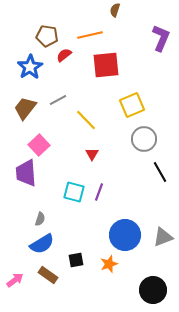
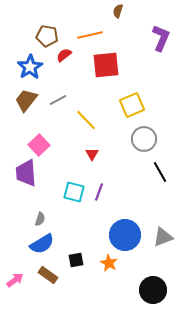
brown semicircle: moved 3 px right, 1 px down
brown trapezoid: moved 1 px right, 8 px up
orange star: moved 1 px up; rotated 24 degrees counterclockwise
